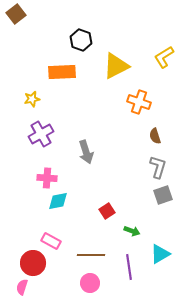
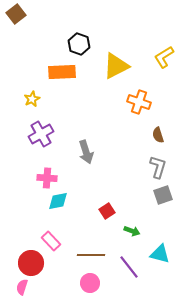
black hexagon: moved 2 px left, 4 px down
yellow star: rotated 14 degrees counterclockwise
brown semicircle: moved 3 px right, 1 px up
pink rectangle: rotated 18 degrees clockwise
cyan triangle: rotated 45 degrees clockwise
red circle: moved 2 px left
purple line: rotated 30 degrees counterclockwise
